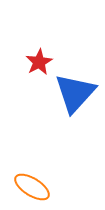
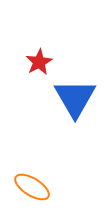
blue triangle: moved 5 px down; rotated 12 degrees counterclockwise
